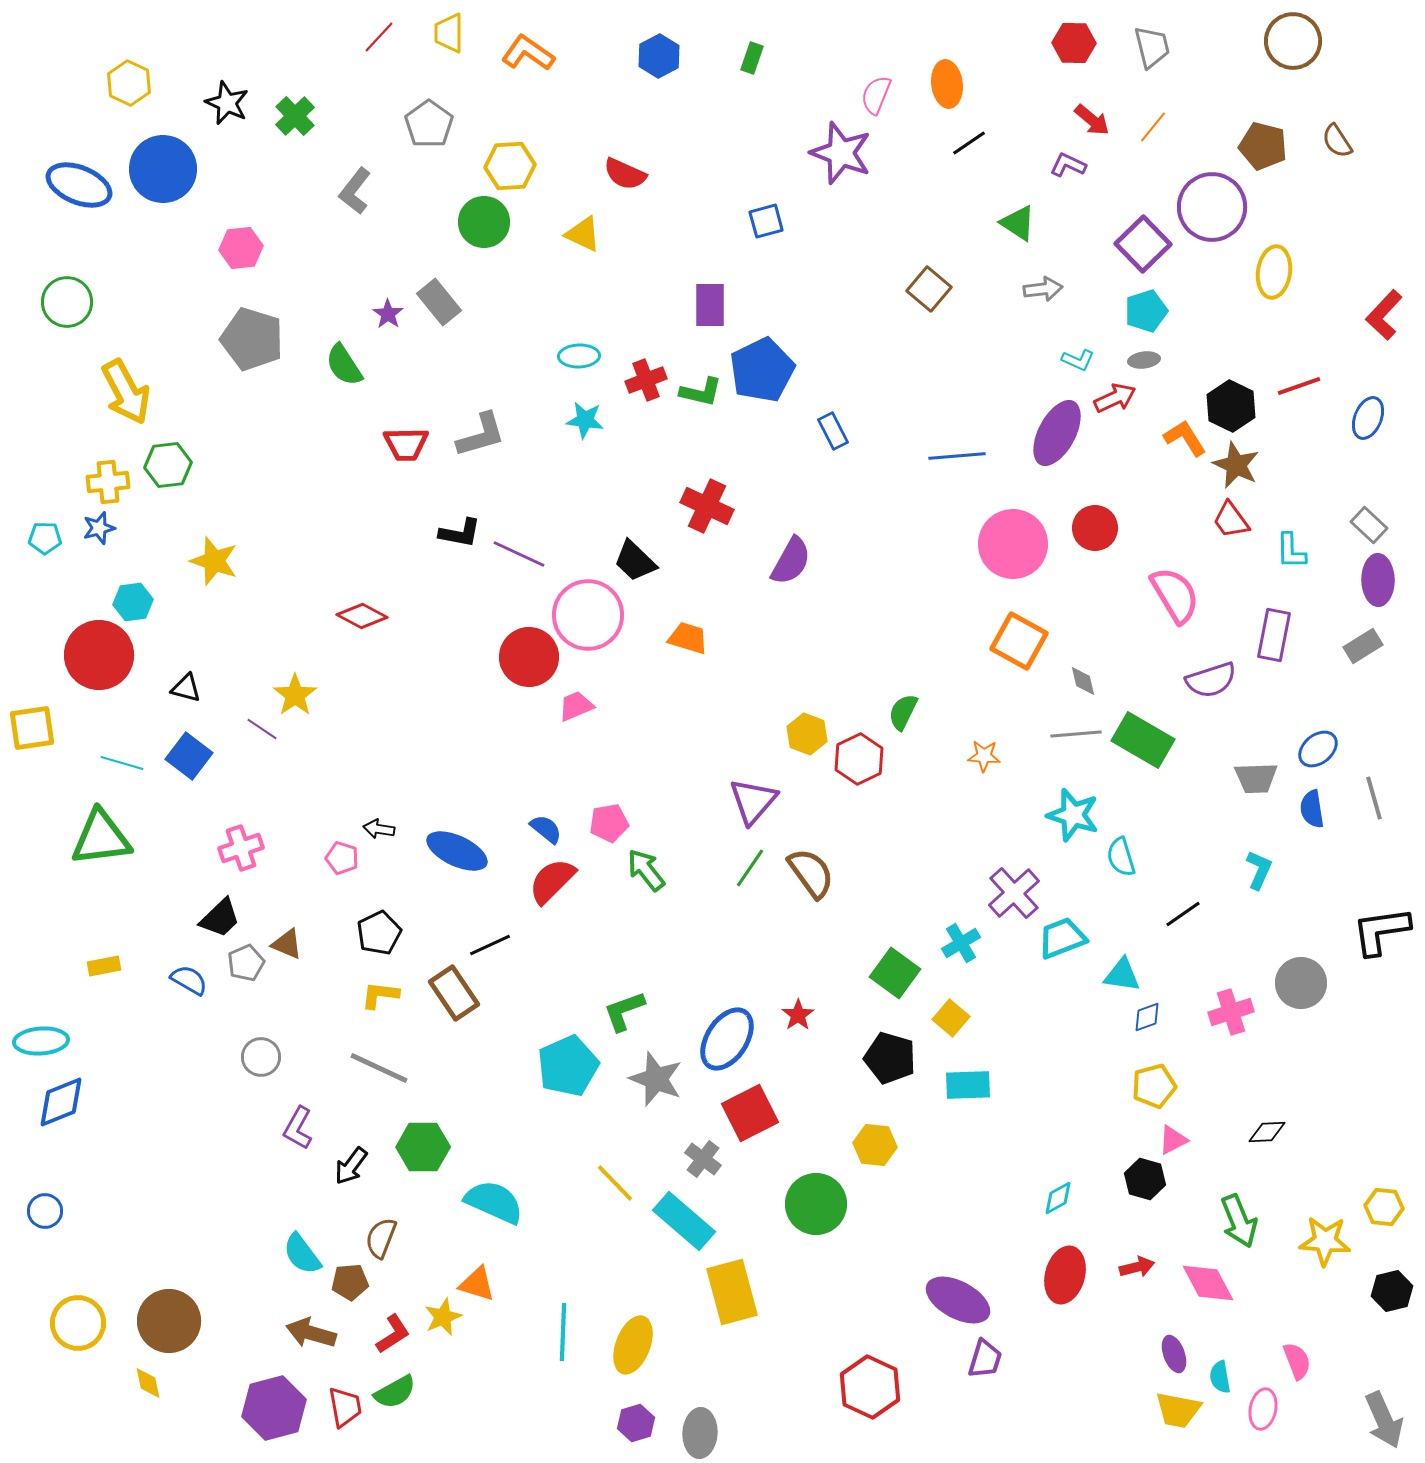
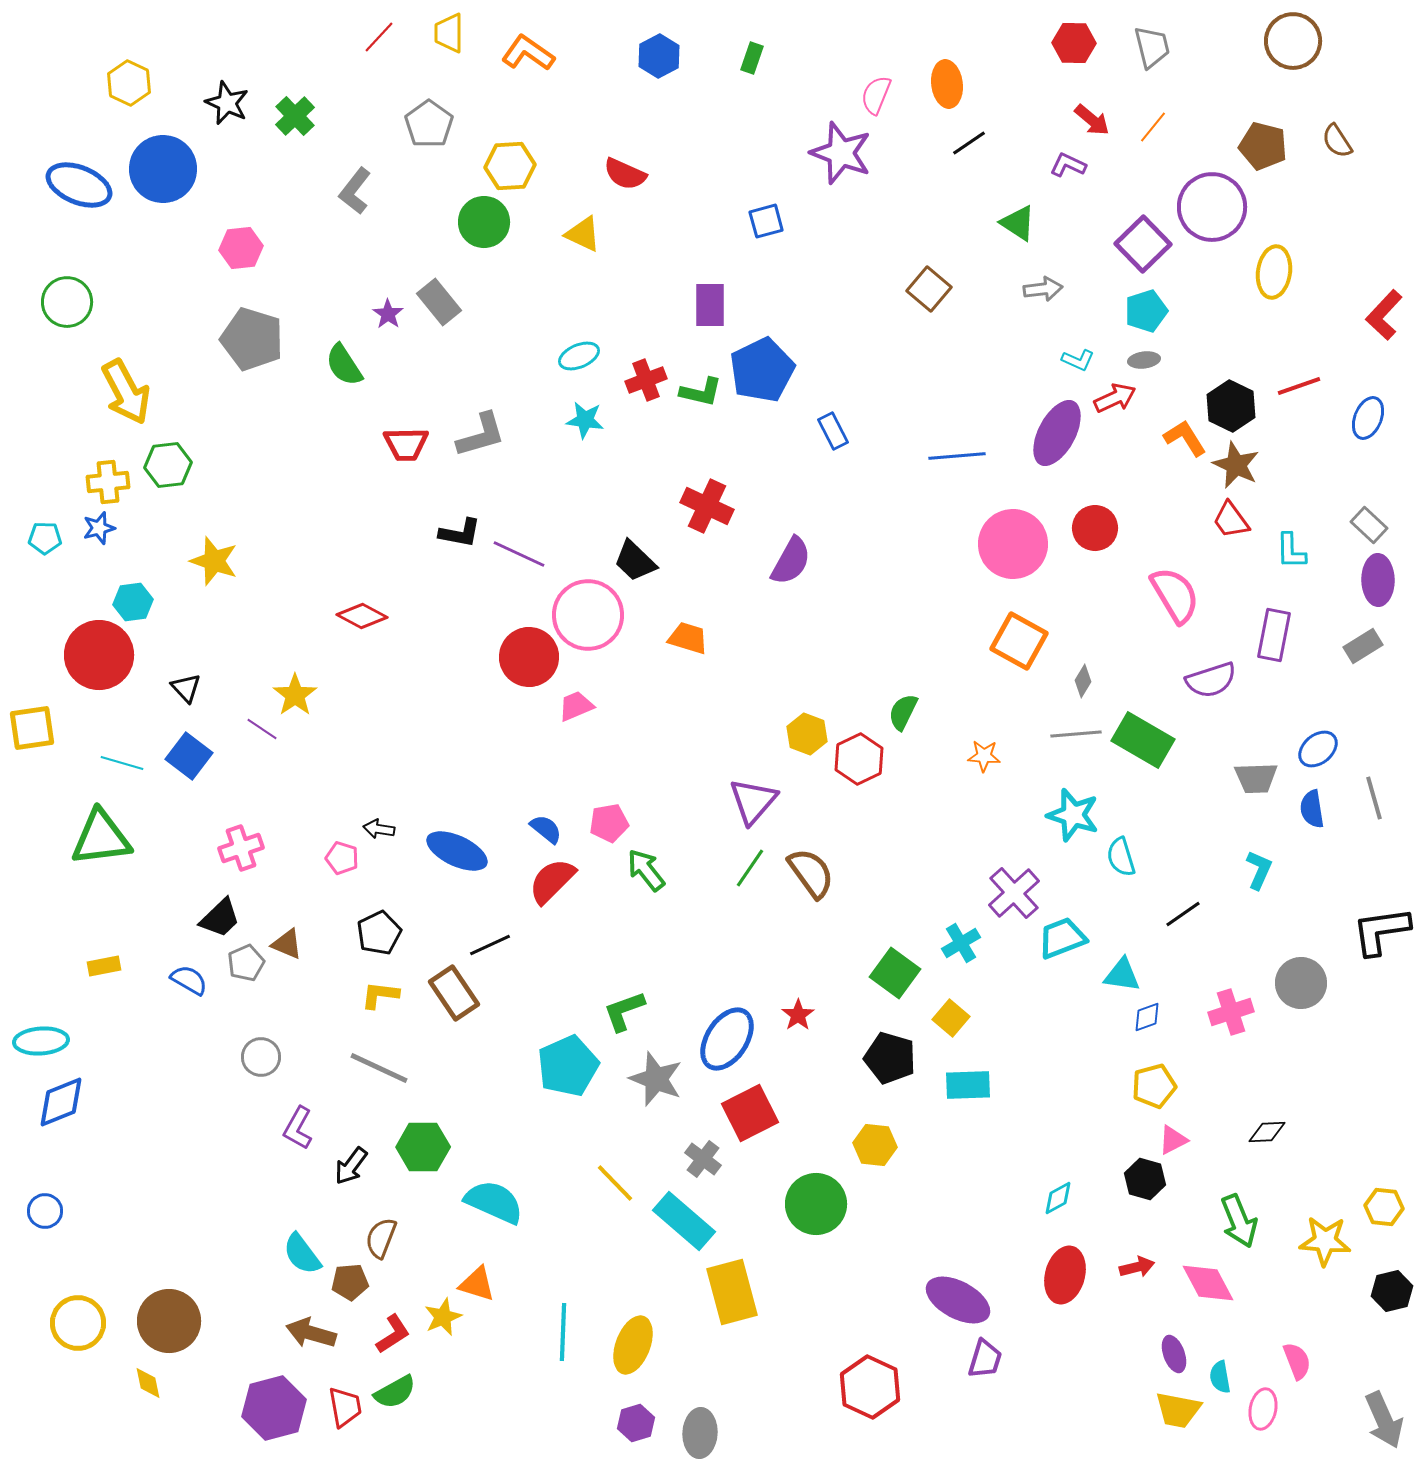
cyan ellipse at (579, 356): rotated 21 degrees counterclockwise
gray diamond at (1083, 681): rotated 44 degrees clockwise
black triangle at (186, 688): rotated 32 degrees clockwise
